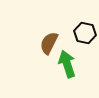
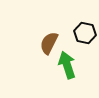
green arrow: moved 1 px down
